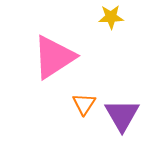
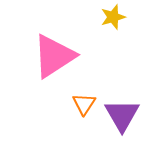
yellow star: moved 2 px right; rotated 15 degrees counterclockwise
pink triangle: moved 1 px up
